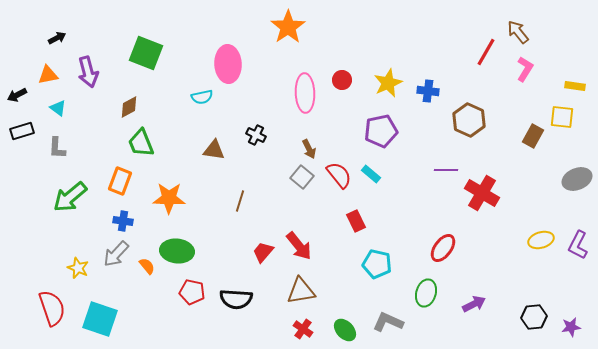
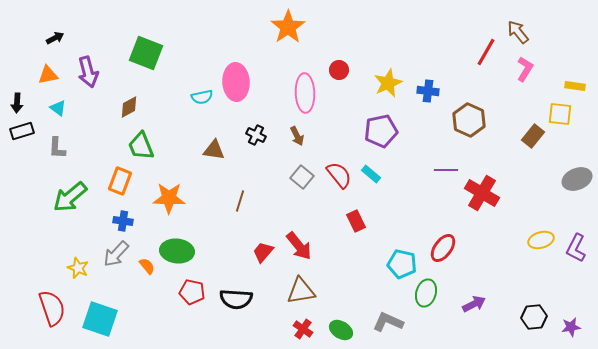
black arrow at (57, 38): moved 2 px left
pink ellipse at (228, 64): moved 8 px right, 18 px down
red circle at (342, 80): moved 3 px left, 10 px up
black arrow at (17, 95): moved 8 px down; rotated 60 degrees counterclockwise
yellow square at (562, 117): moved 2 px left, 3 px up
brown rectangle at (533, 136): rotated 10 degrees clockwise
green trapezoid at (141, 143): moved 3 px down
brown arrow at (309, 149): moved 12 px left, 13 px up
purple L-shape at (578, 245): moved 2 px left, 3 px down
cyan pentagon at (377, 264): moved 25 px right
green ellipse at (345, 330): moved 4 px left; rotated 15 degrees counterclockwise
